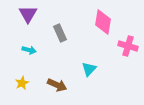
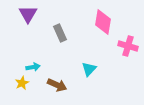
cyan arrow: moved 4 px right, 17 px down; rotated 24 degrees counterclockwise
